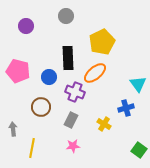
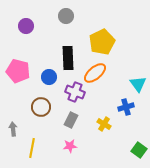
blue cross: moved 1 px up
pink star: moved 3 px left
